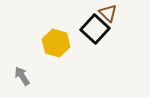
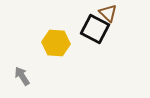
black square: rotated 16 degrees counterclockwise
yellow hexagon: rotated 12 degrees counterclockwise
